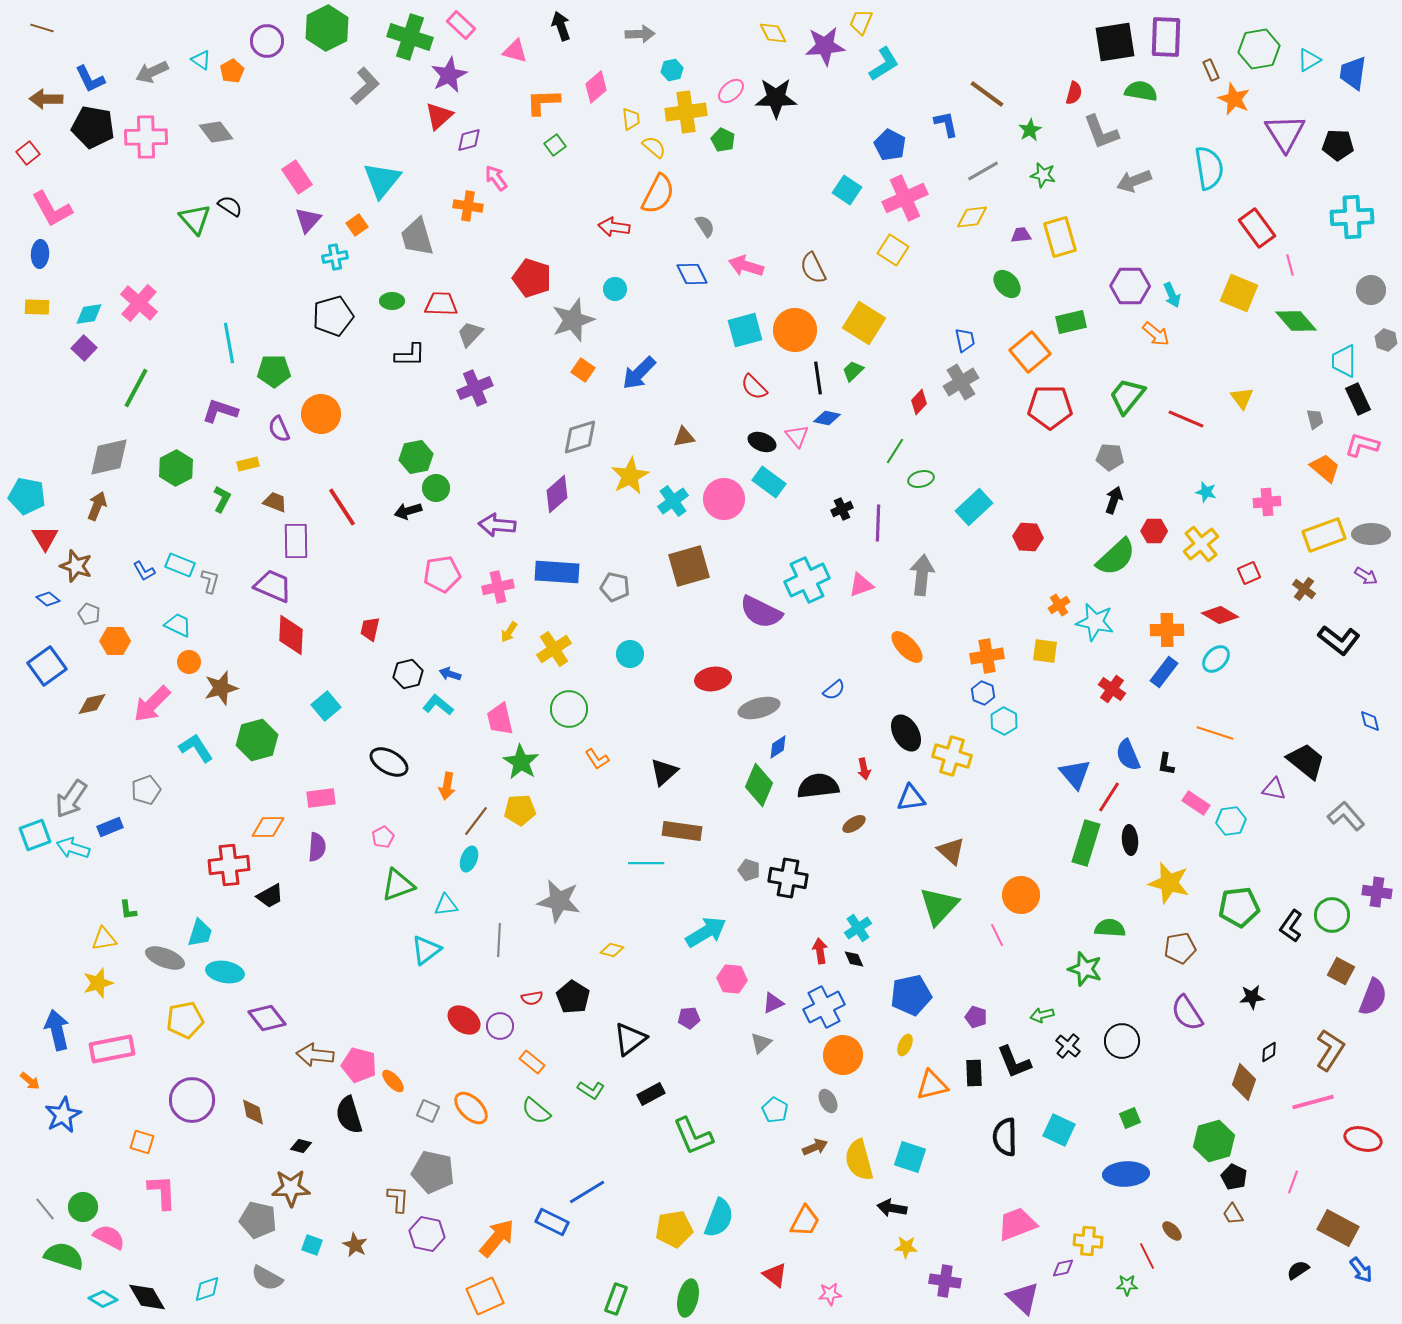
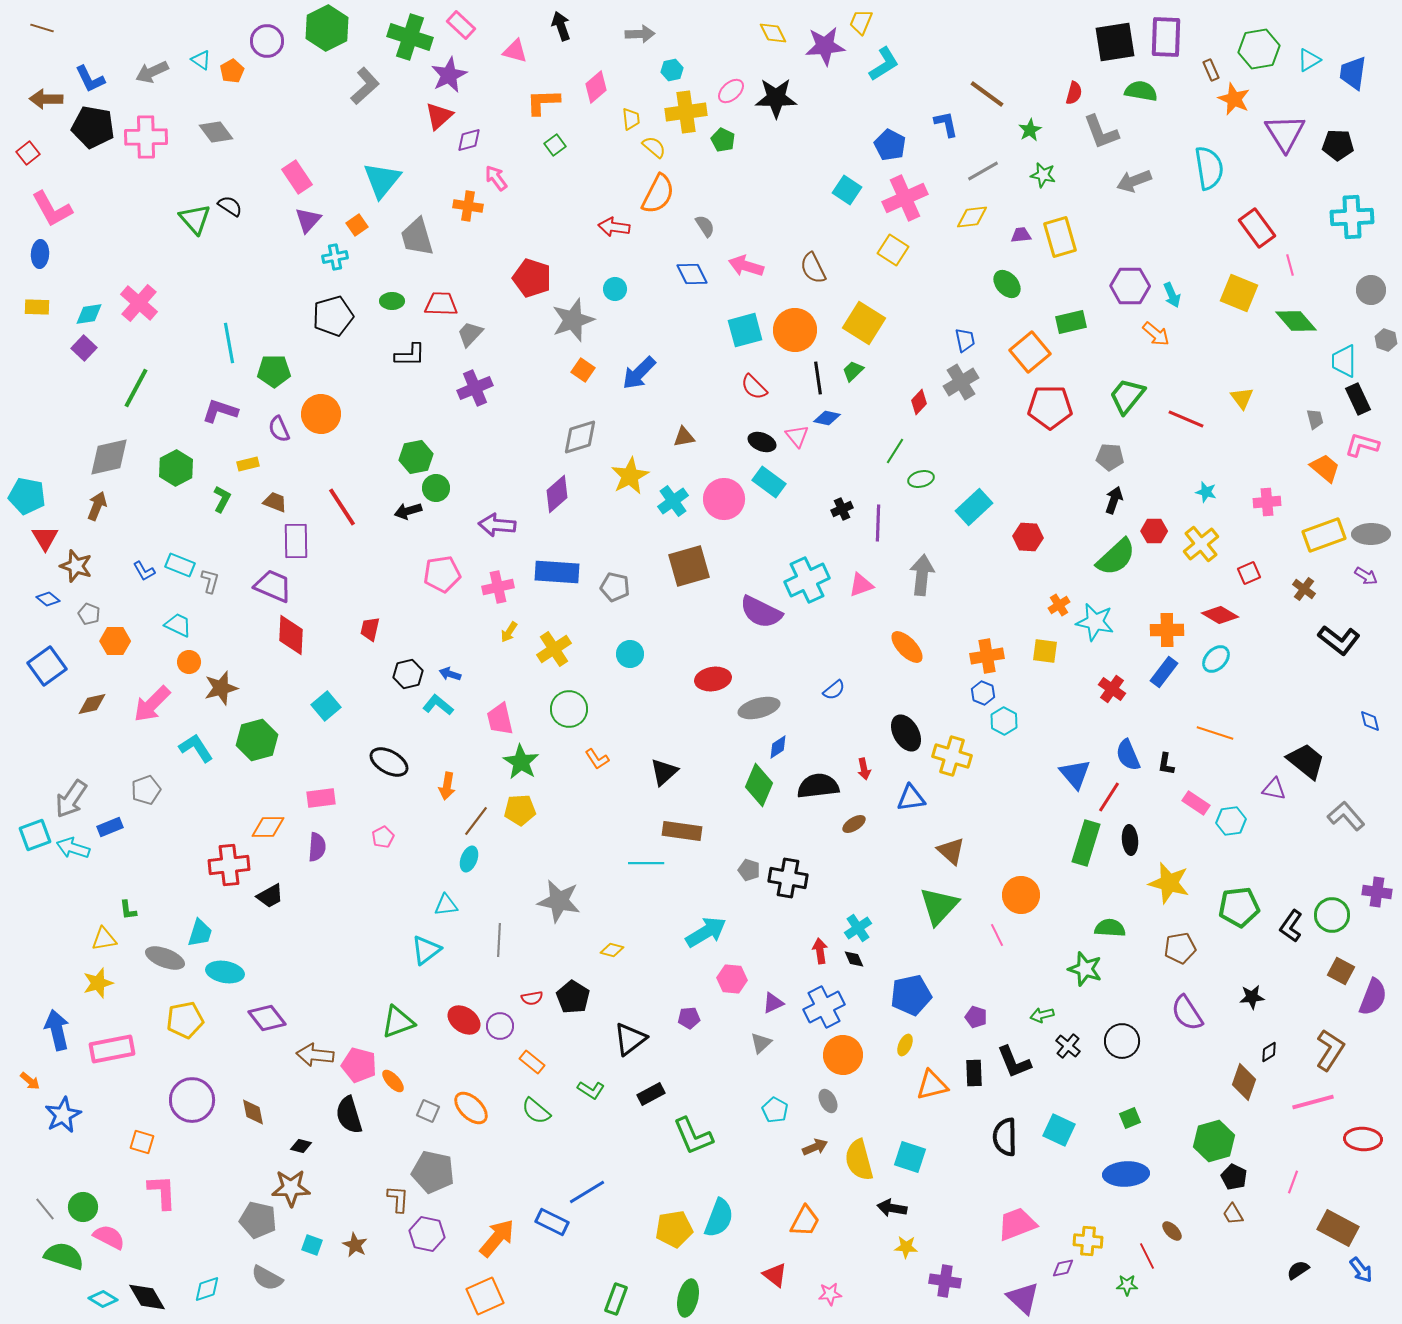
green triangle at (398, 885): moved 137 px down
red ellipse at (1363, 1139): rotated 12 degrees counterclockwise
